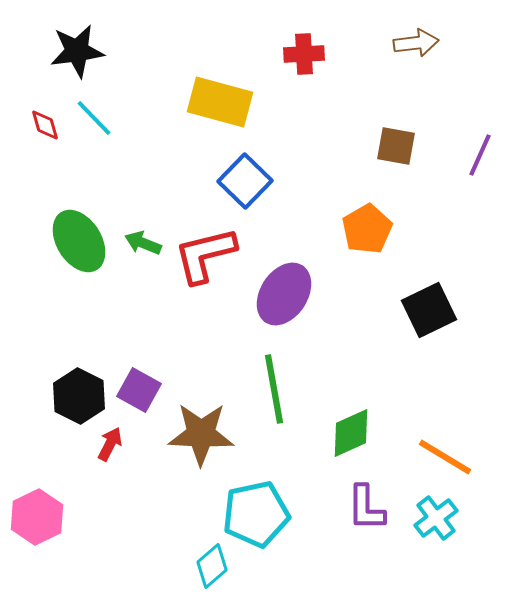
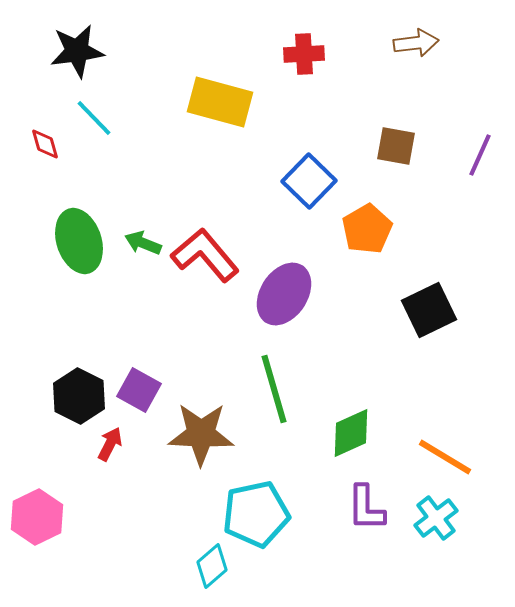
red diamond: moved 19 px down
blue square: moved 64 px right
green ellipse: rotated 14 degrees clockwise
red L-shape: rotated 64 degrees clockwise
green line: rotated 6 degrees counterclockwise
